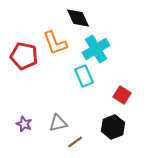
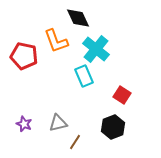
orange L-shape: moved 1 px right, 2 px up
cyan cross: rotated 20 degrees counterclockwise
brown line: rotated 21 degrees counterclockwise
